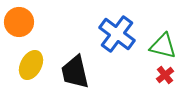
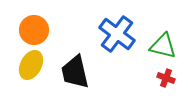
orange circle: moved 15 px right, 8 px down
red cross: moved 1 px right, 3 px down; rotated 30 degrees counterclockwise
